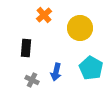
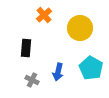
blue arrow: moved 2 px right
